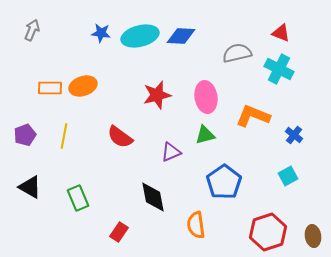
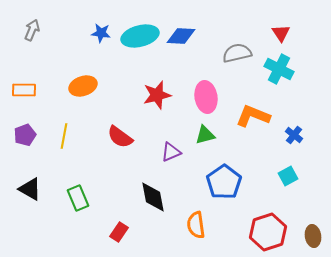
red triangle: rotated 36 degrees clockwise
orange rectangle: moved 26 px left, 2 px down
black triangle: moved 2 px down
